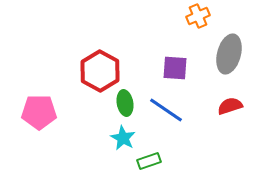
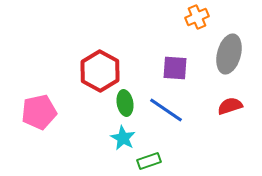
orange cross: moved 1 px left, 1 px down
pink pentagon: rotated 12 degrees counterclockwise
